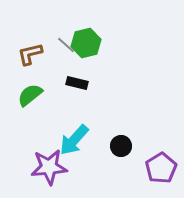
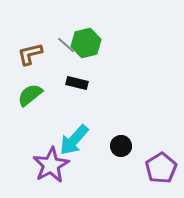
purple star: moved 2 px right, 2 px up; rotated 24 degrees counterclockwise
